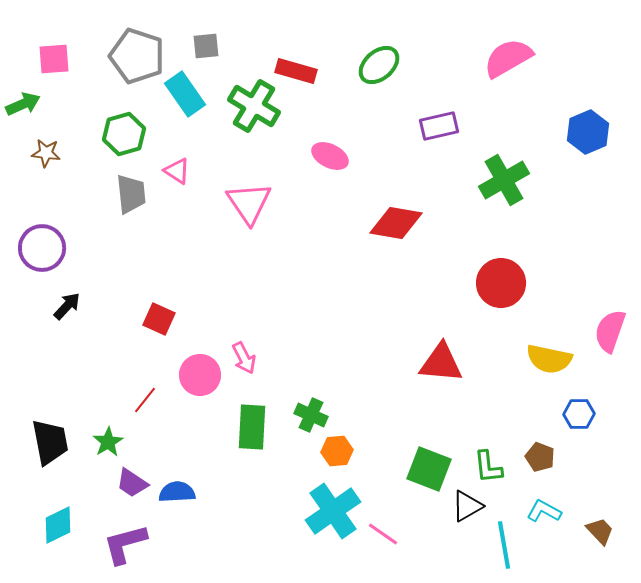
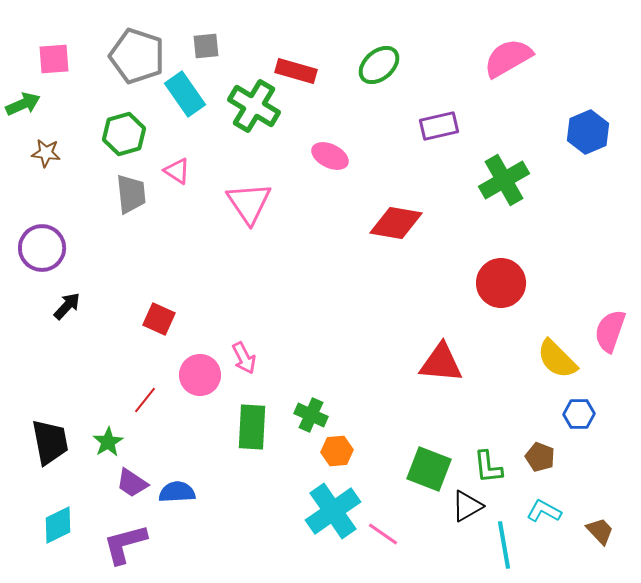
yellow semicircle at (549, 359): moved 8 px right; rotated 33 degrees clockwise
